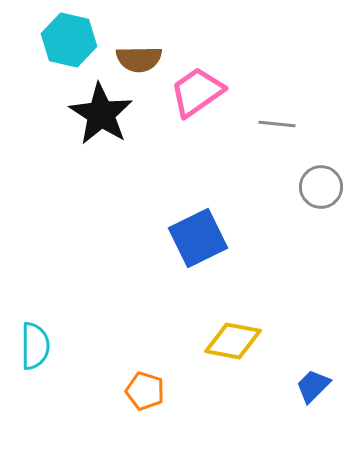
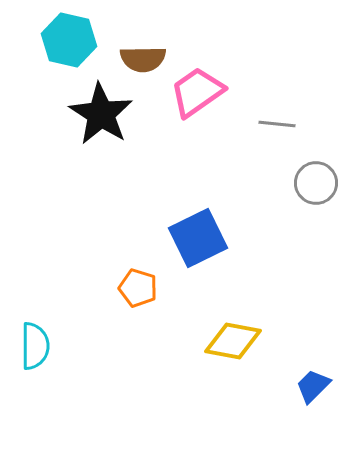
brown semicircle: moved 4 px right
gray circle: moved 5 px left, 4 px up
orange pentagon: moved 7 px left, 103 px up
